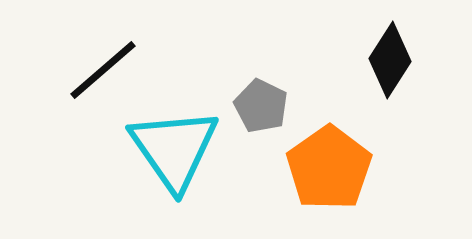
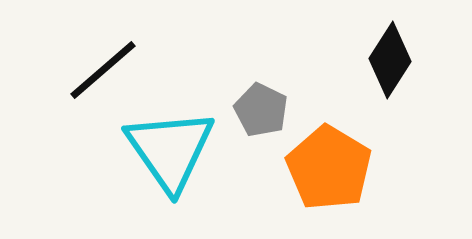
gray pentagon: moved 4 px down
cyan triangle: moved 4 px left, 1 px down
orange pentagon: rotated 6 degrees counterclockwise
